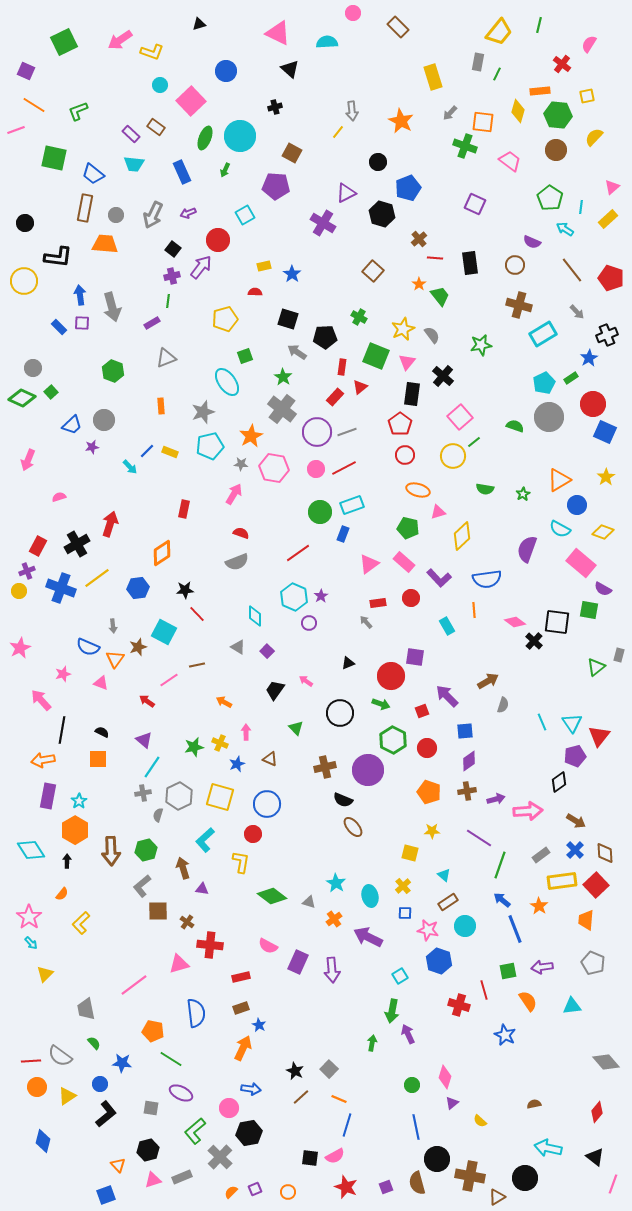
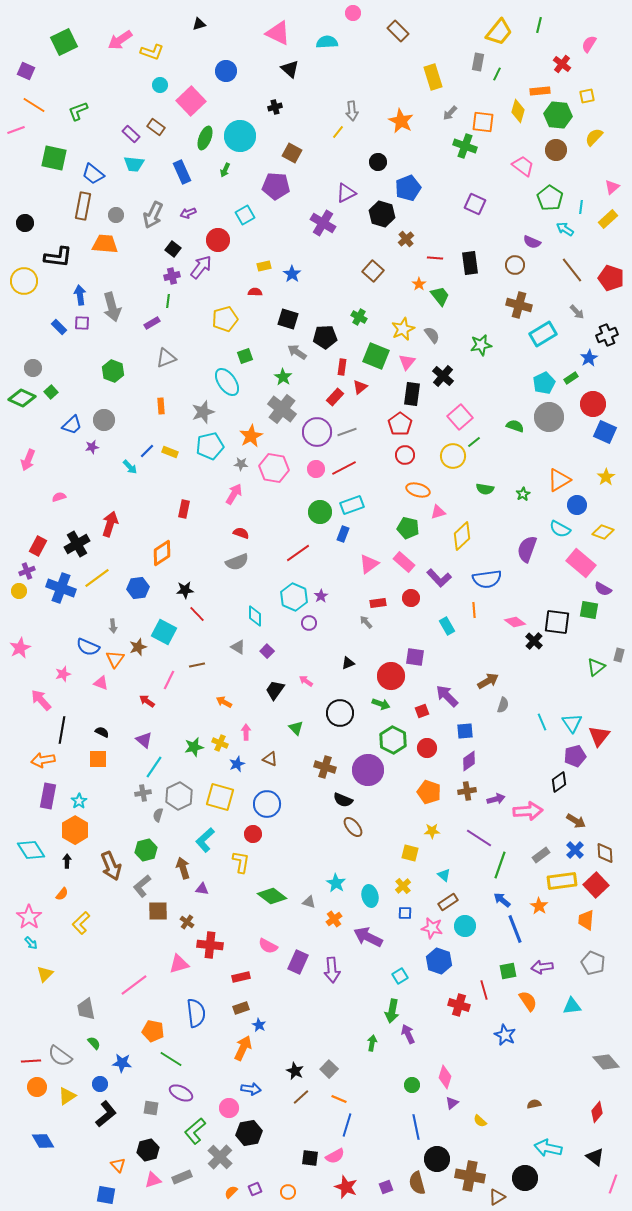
brown rectangle at (398, 27): moved 4 px down
pink trapezoid at (510, 161): moved 13 px right, 5 px down
brown rectangle at (85, 208): moved 2 px left, 2 px up
brown cross at (419, 239): moved 13 px left
pink line at (169, 680): rotated 30 degrees counterclockwise
cyan line at (152, 767): moved 2 px right
brown cross at (325, 767): rotated 30 degrees clockwise
brown arrow at (111, 851): moved 15 px down; rotated 20 degrees counterclockwise
pink star at (428, 930): moved 4 px right, 2 px up
blue diamond at (43, 1141): rotated 45 degrees counterclockwise
blue square at (106, 1195): rotated 30 degrees clockwise
